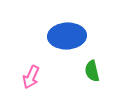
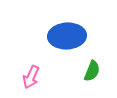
green semicircle: rotated 145 degrees counterclockwise
